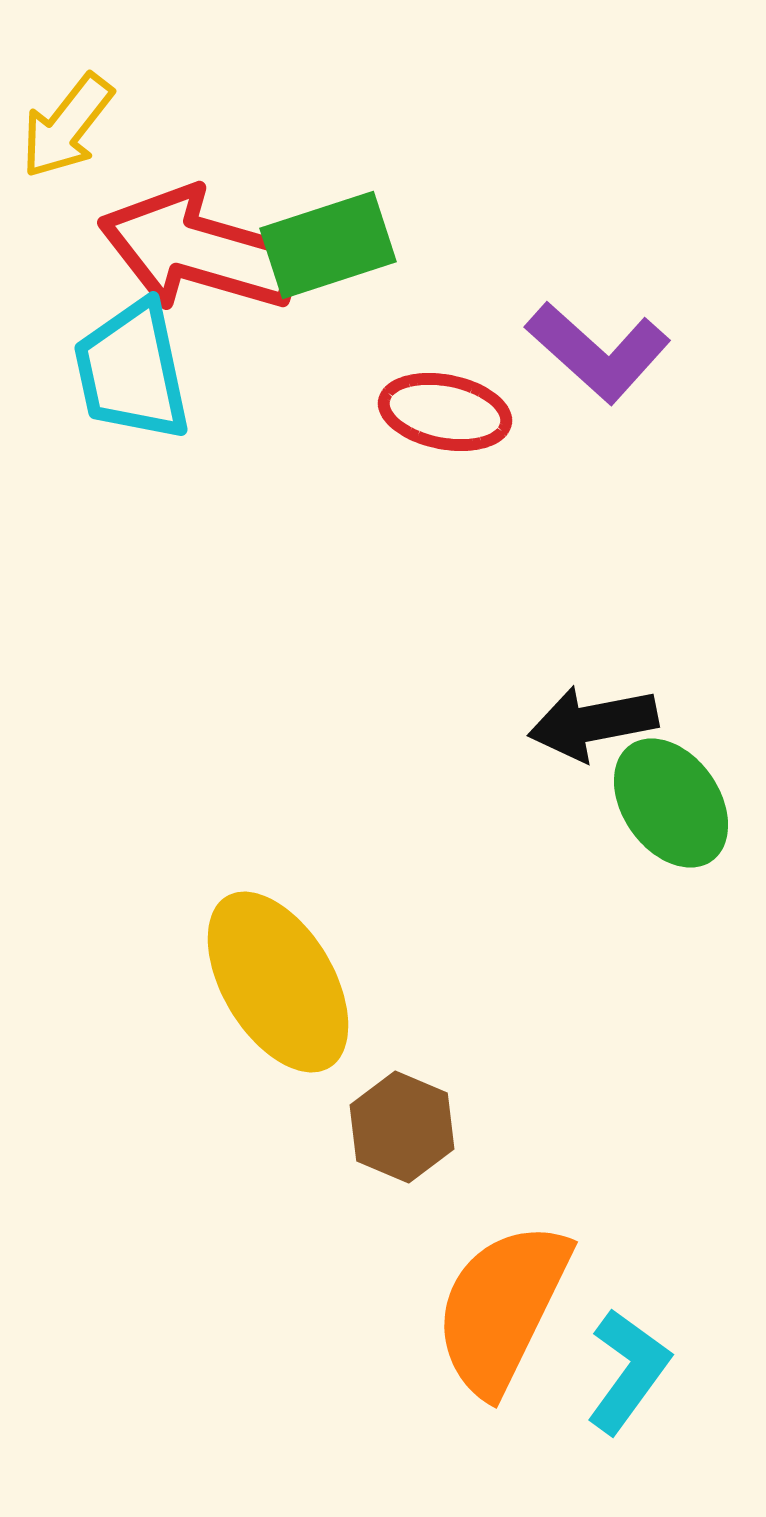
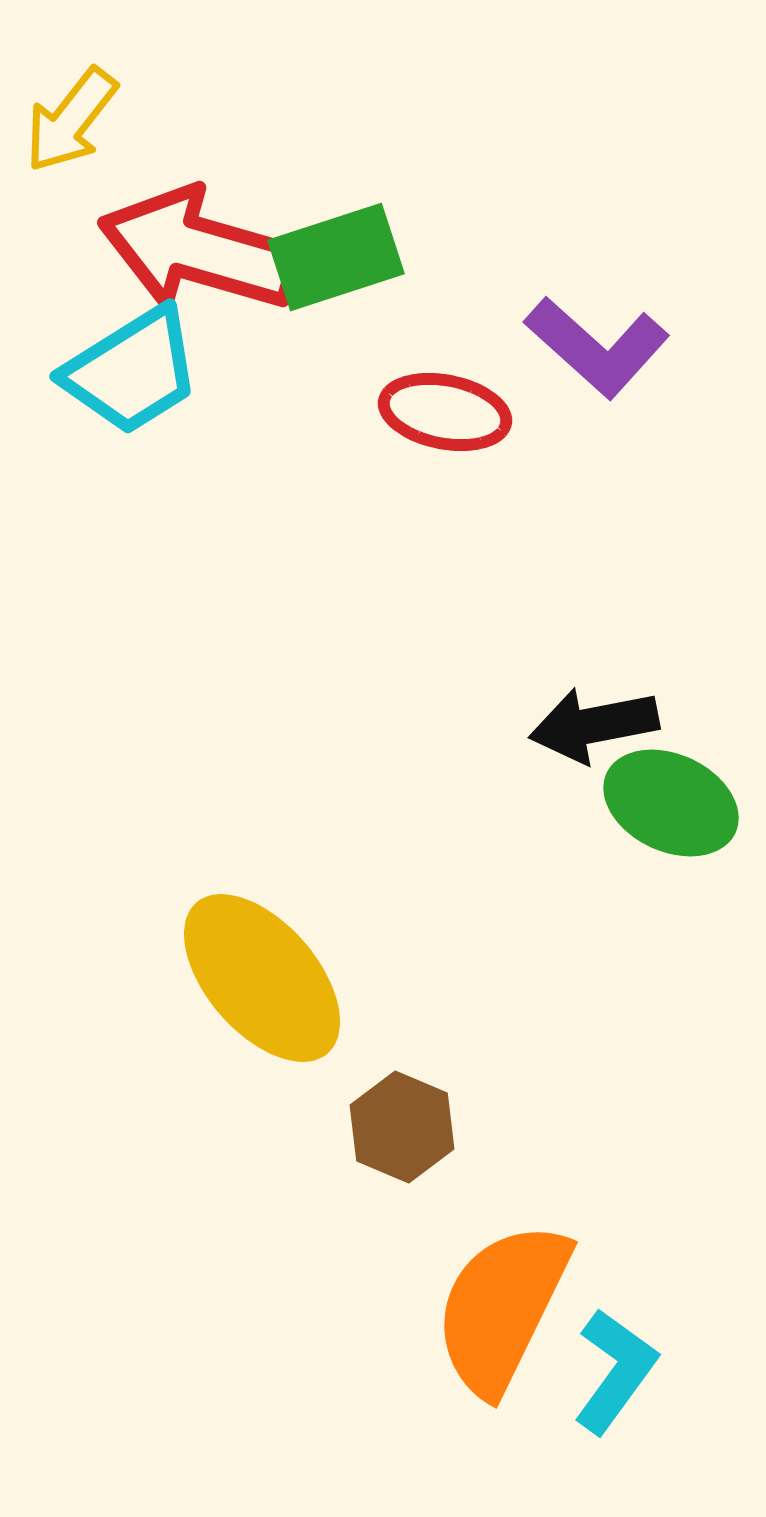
yellow arrow: moved 4 px right, 6 px up
green rectangle: moved 8 px right, 12 px down
purple L-shape: moved 1 px left, 5 px up
cyan trapezoid: rotated 110 degrees counterclockwise
black arrow: moved 1 px right, 2 px down
green ellipse: rotated 30 degrees counterclockwise
yellow ellipse: moved 16 px left, 4 px up; rotated 10 degrees counterclockwise
cyan L-shape: moved 13 px left
